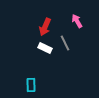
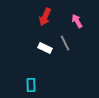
red arrow: moved 10 px up
